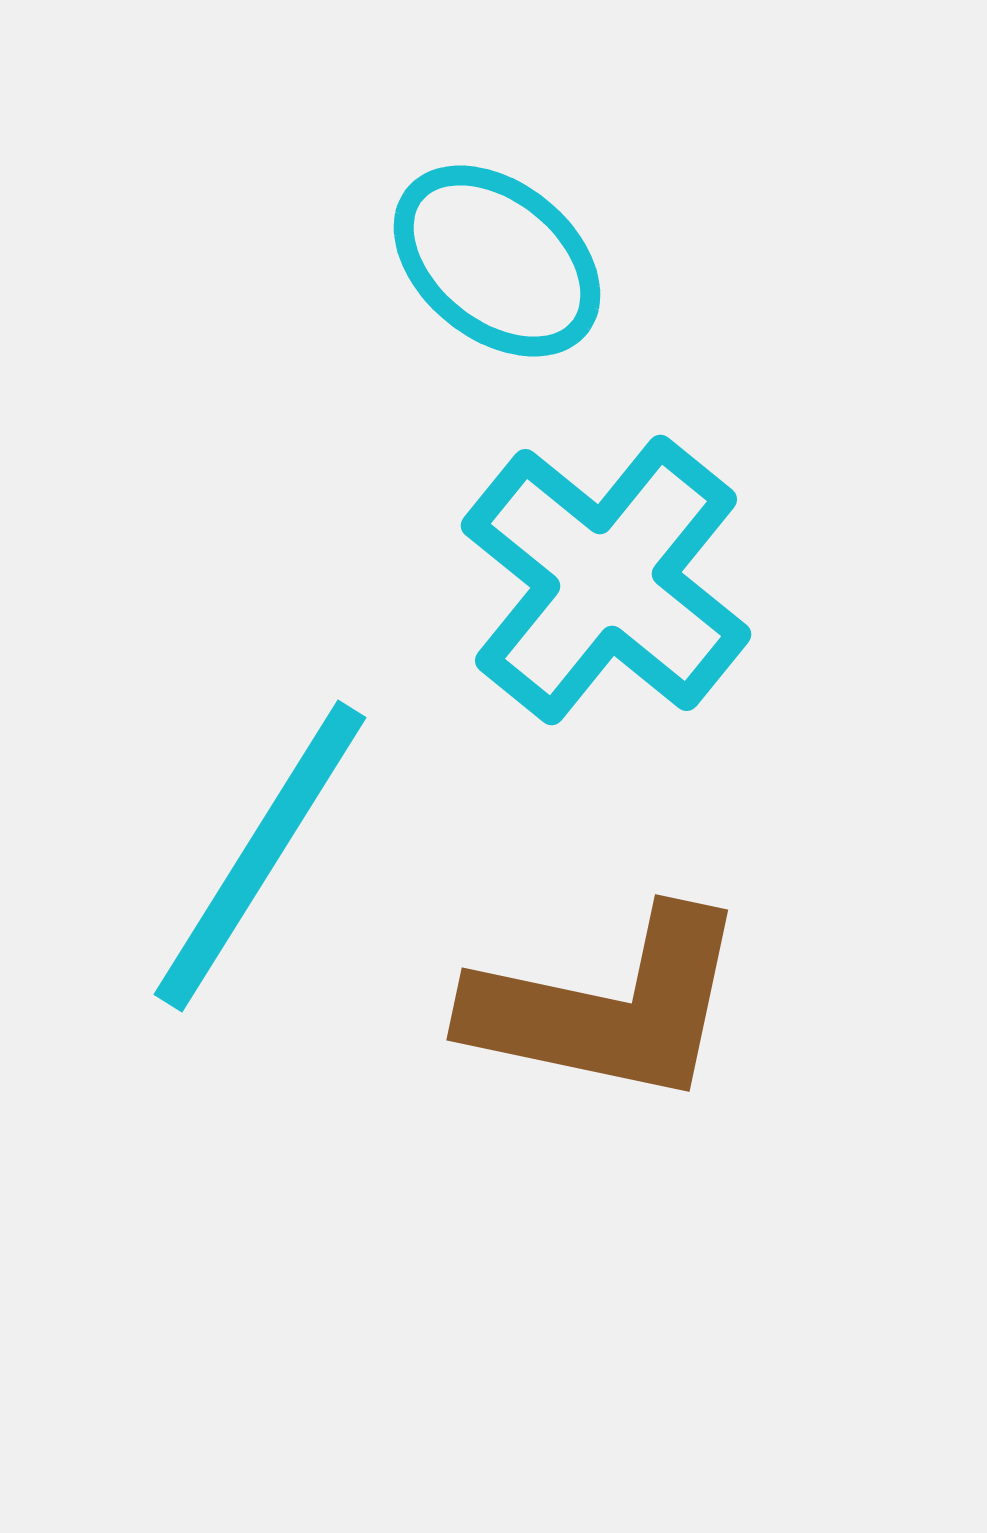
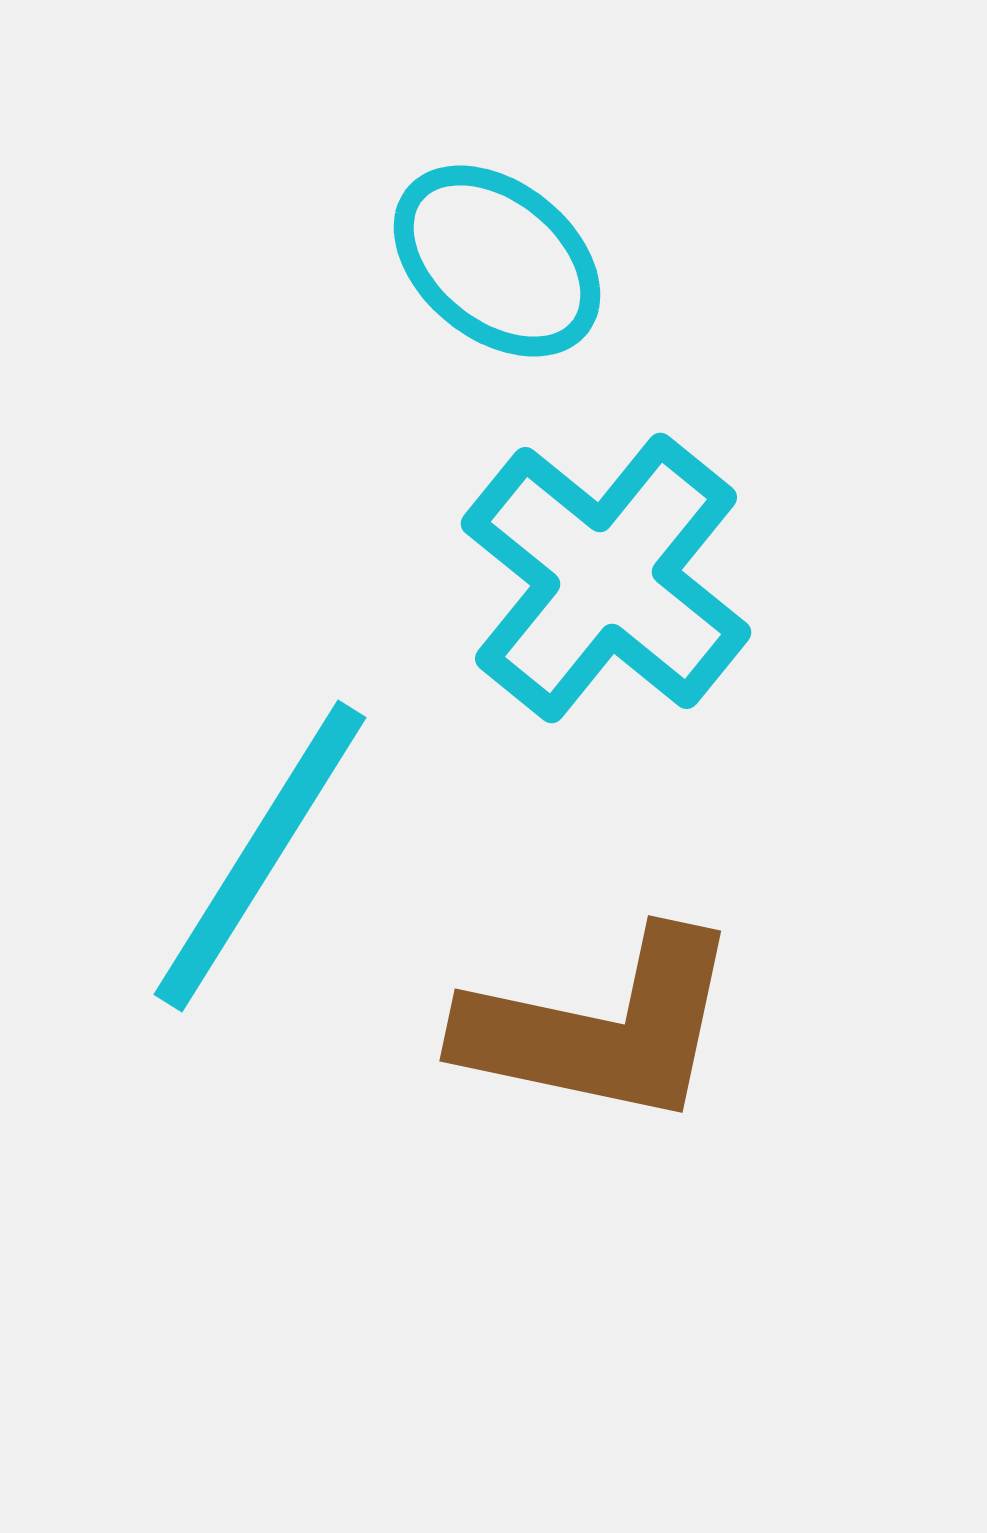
cyan cross: moved 2 px up
brown L-shape: moved 7 px left, 21 px down
